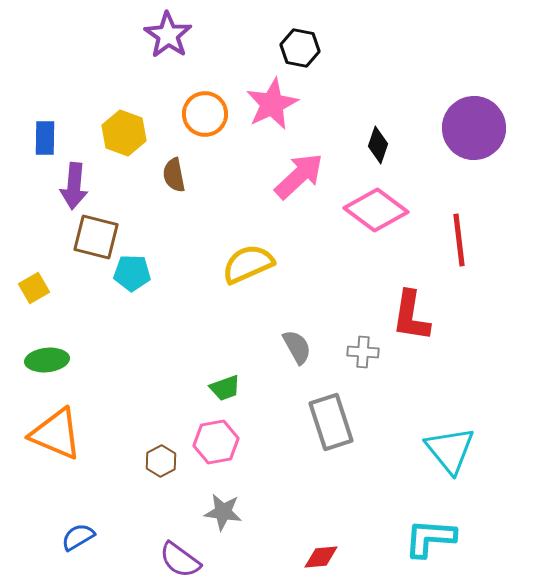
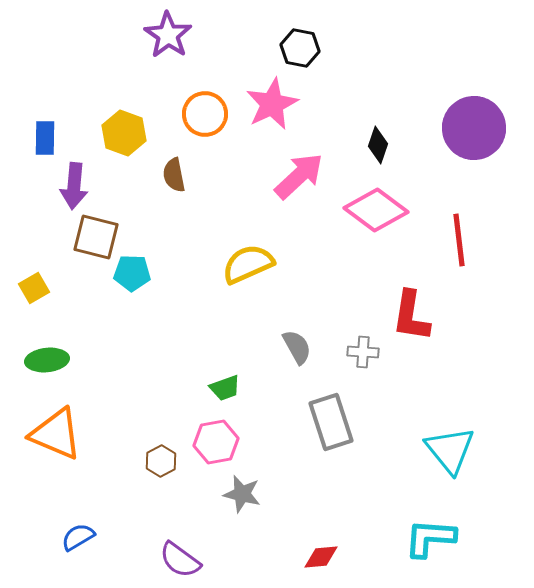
gray star: moved 19 px right, 18 px up; rotated 6 degrees clockwise
